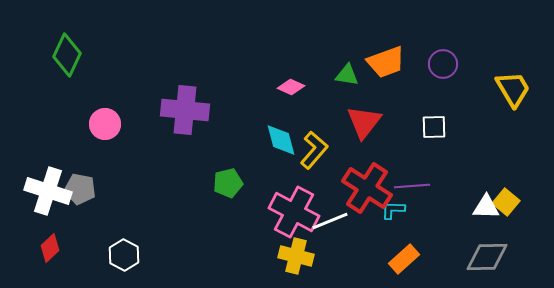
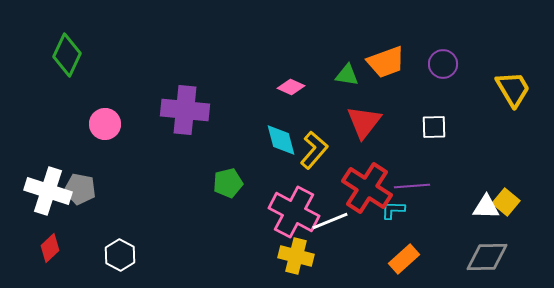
white hexagon: moved 4 px left
